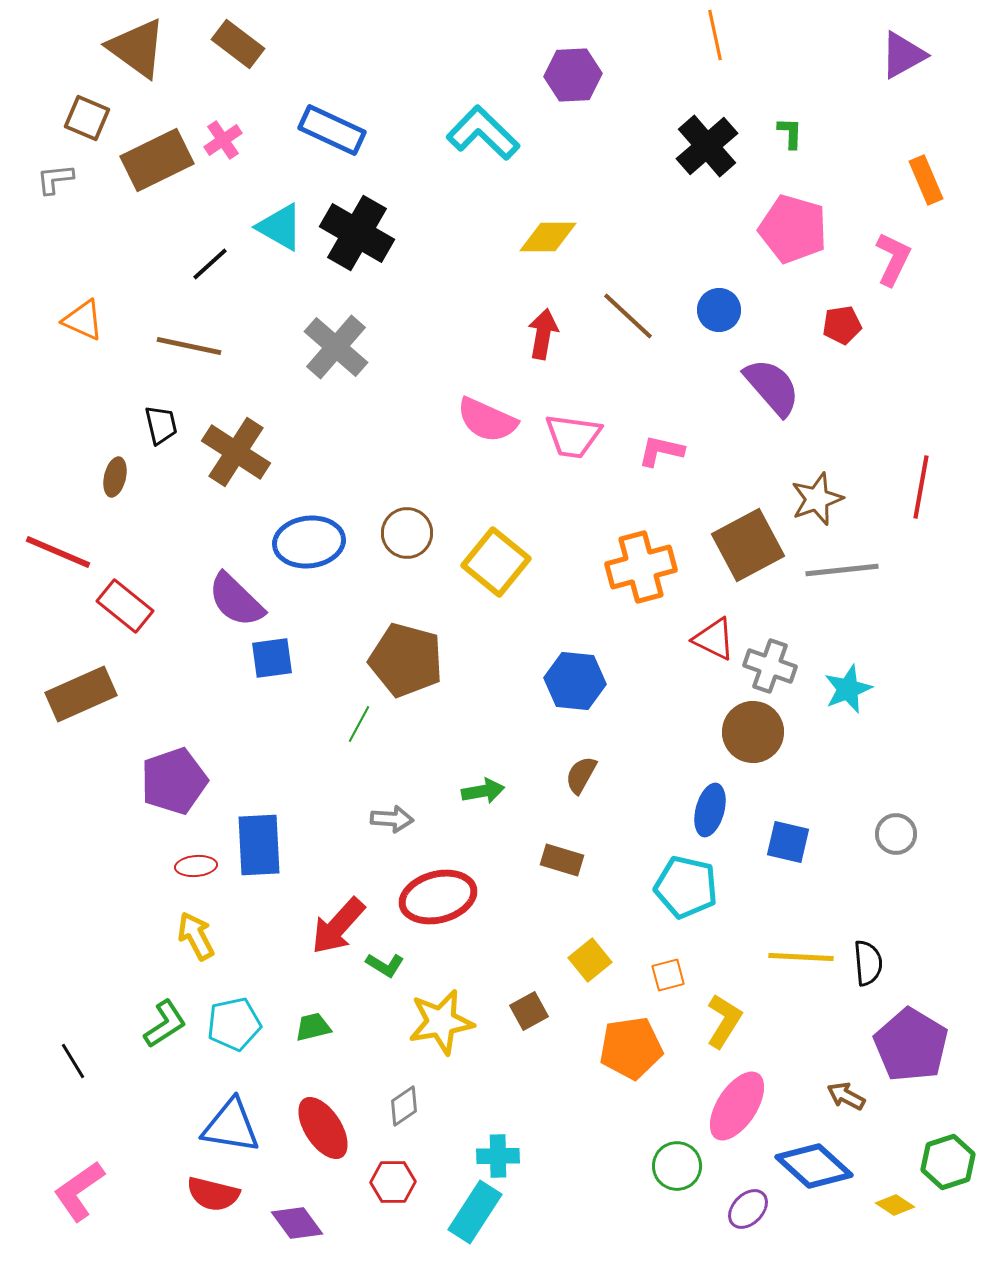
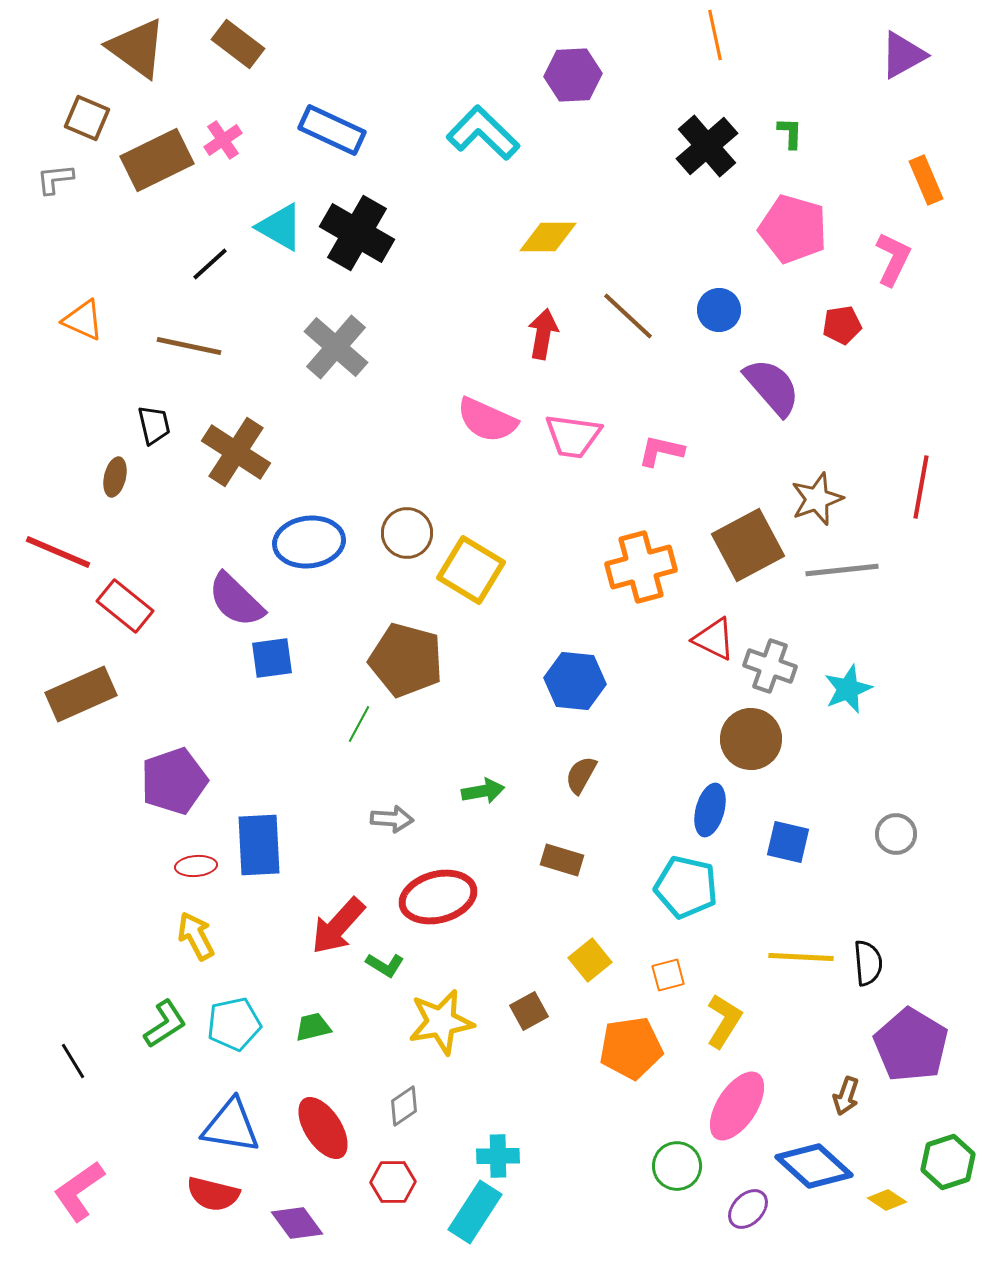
black trapezoid at (161, 425): moved 7 px left
yellow square at (496, 562): moved 25 px left, 8 px down; rotated 8 degrees counterclockwise
brown circle at (753, 732): moved 2 px left, 7 px down
brown arrow at (846, 1096): rotated 99 degrees counterclockwise
yellow diamond at (895, 1205): moved 8 px left, 5 px up
